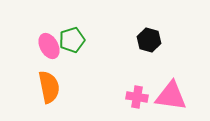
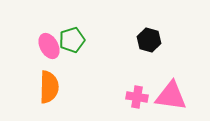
orange semicircle: rotated 12 degrees clockwise
